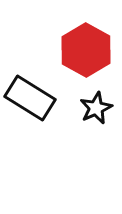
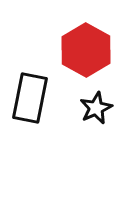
black rectangle: rotated 69 degrees clockwise
